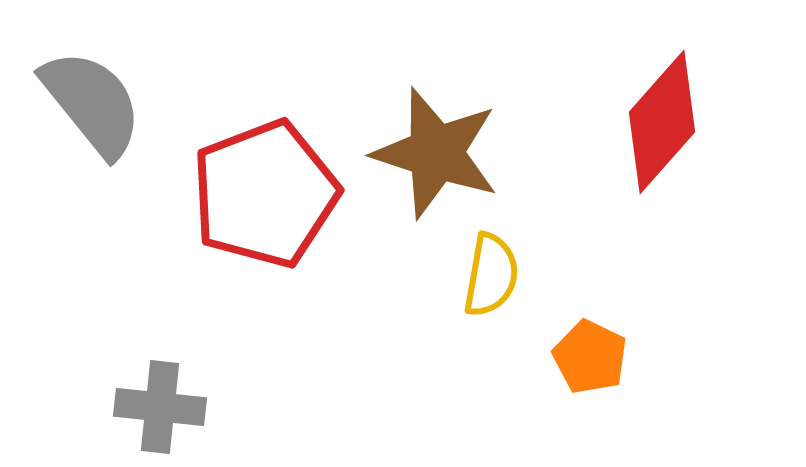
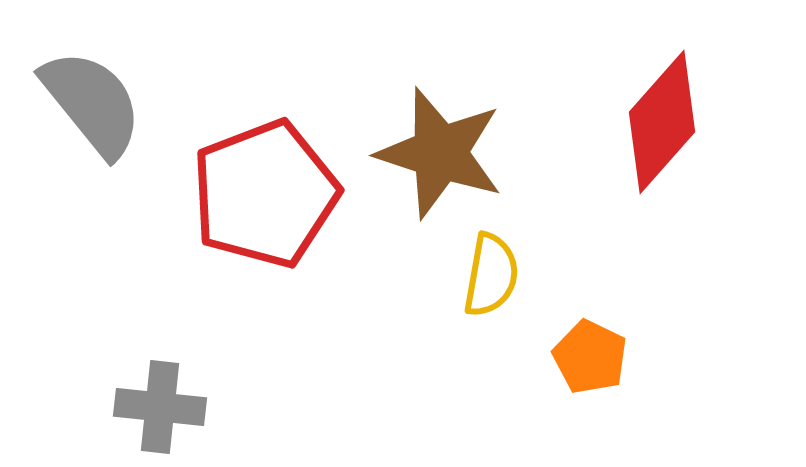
brown star: moved 4 px right
